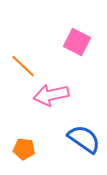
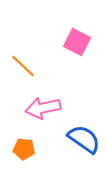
pink arrow: moved 8 px left, 13 px down
